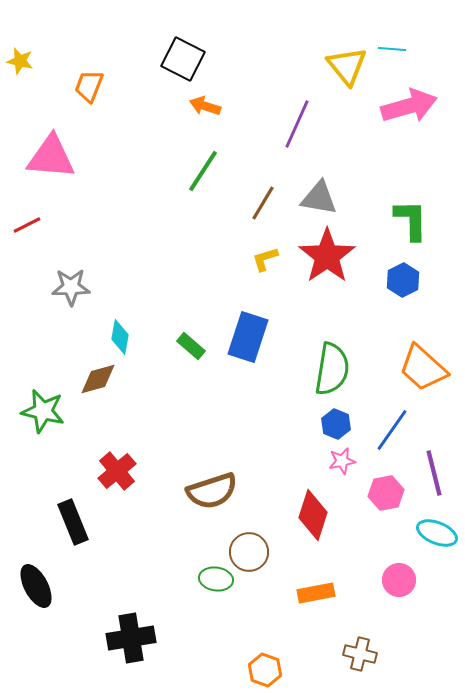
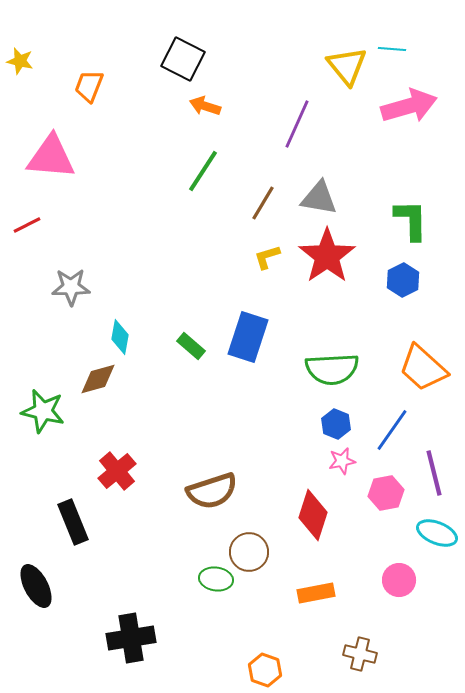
yellow L-shape at (265, 259): moved 2 px right, 2 px up
green semicircle at (332, 369): rotated 78 degrees clockwise
